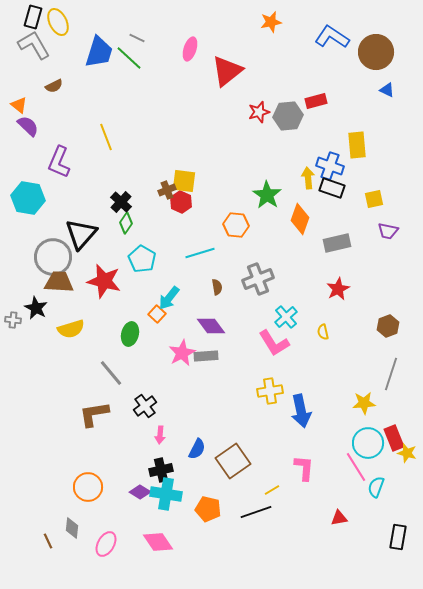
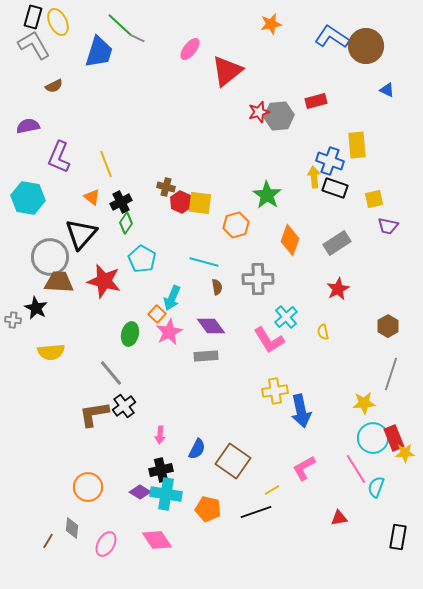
orange star at (271, 22): moved 2 px down
pink ellipse at (190, 49): rotated 20 degrees clockwise
brown circle at (376, 52): moved 10 px left, 6 px up
green line at (129, 58): moved 9 px left, 33 px up
orange triangle at (19, 105): moved 73 px right, 92 px down
gray hexagon at (288, 116): moved 9 px left
purple semicircle at (28, 126): rotated 55 degrees counterclockwise
yellow line at (106, 137): moved 27 px down
purple L-shape at (59, 162): moved 5 px up
blue cross at (330, 166): moved 5 px up
yellow arrow at (308, 178): moved 6 px right, 1 px up
yellow square at (184, 181): moved 16 px right, 22 px down
black rectangle at (332, 188): moved 3 px right
brown cross at (167, 190): moved 1 px left, 3 px up; rotated 36 degrees clockwise
black cross at (121, 202): rotated 20 degrees clockwise
orange diamond at (300, 219): moved 10 px left, 21 px down
orange hexagon at (236, 225): rotated 20 degrees counterclockwise
purple trapezoid at (388, 231): moved 5 px up
gray rectangle at (337, 243): rotated 20 degrees counterclockwise
cyan line at (200, 253): moved 4 px right, 9 px down; rotated 32 degrees clockwise
gray circle at (53, 257): moved 3 px left
gray cross at (258, 279): rotated 20 degrees clockwise
cyan arrow at (169, 298): moved 3 px right; rotated 15 degrees counterclockwise
brown hexagon at (388, 326): rotated 10 degrees counterclockwise
yellow semicircle at (71, 329): moved 20 px left, 23 px down; rotated 12 degrees clockwise
pink L-shape at (274, 343): moved 5 px left, 3 px up
pink star at (182, 353): moved 13 px left, 21 px up
yellow cross at (270, 391): moved 5 px right
black cross at (145, 406): moved 21 px left
cyan circle at (368, 443): moved 5 px right, 5 px up
yellow star at (407, 453): moved 2 px left; rotated 18 degrees counterclockwise
brown square at (233, 461): rotated 20 degrees counterclockwise
pink line at (356, 467): moved 2 px down
pink L-shape at (304, 468): rotated 124 degrees counterclockwise
brown line at (48, 541): rotated 56 degrees clockwise
pink diamond at (158, 542): moved 1 px left, 2 px up
